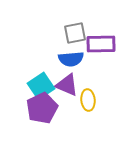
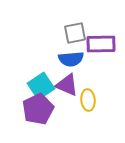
purple pentagon: moved 4 px left, 1 px down
